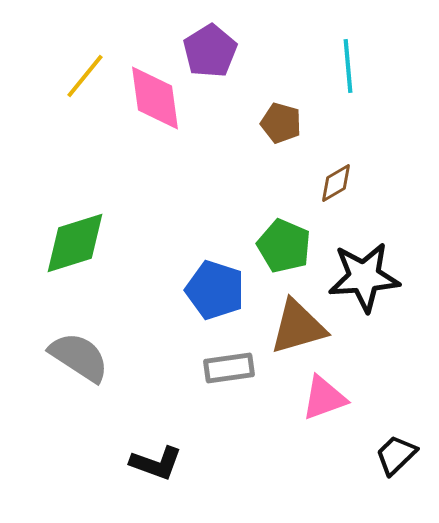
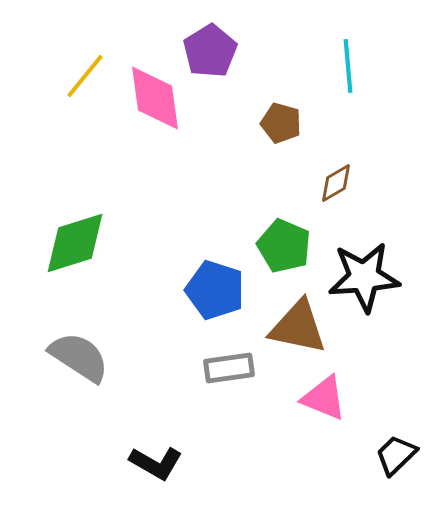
brown triangle: rotated 28 degrees clockwise
pink triangle: rotated 42 degrees clockwise
black L-shape: rotated 10 degrees clockwise
